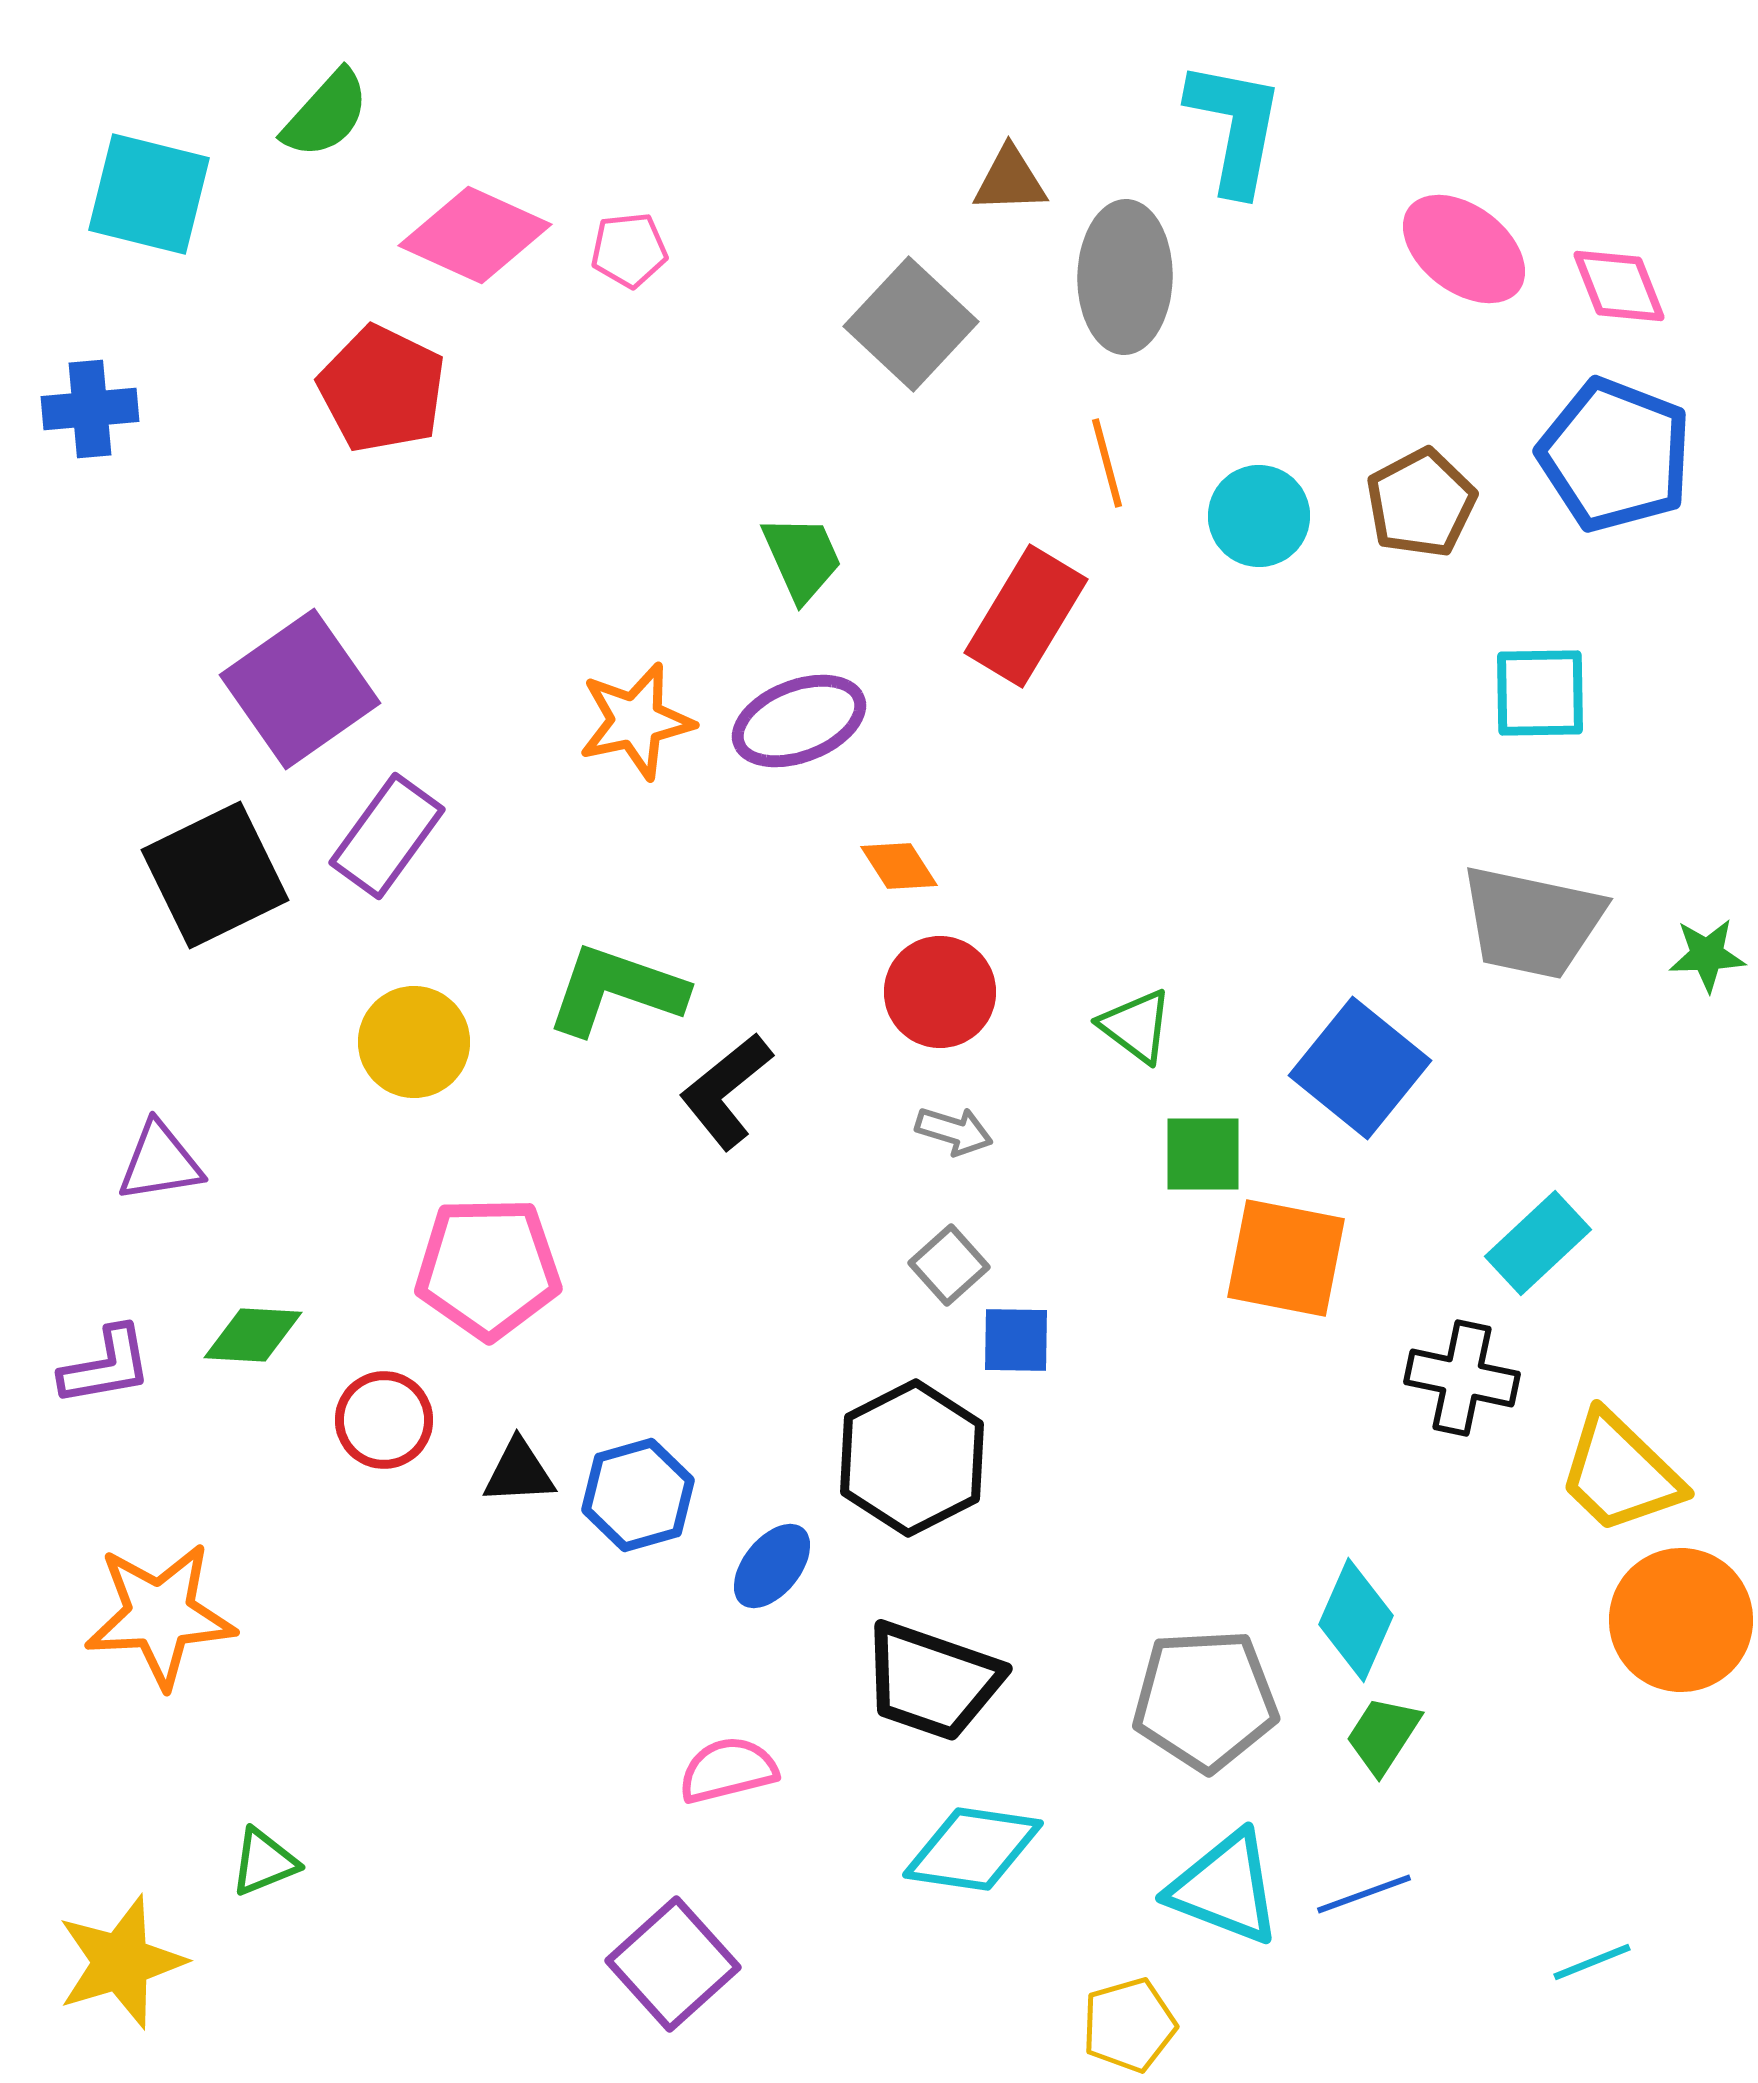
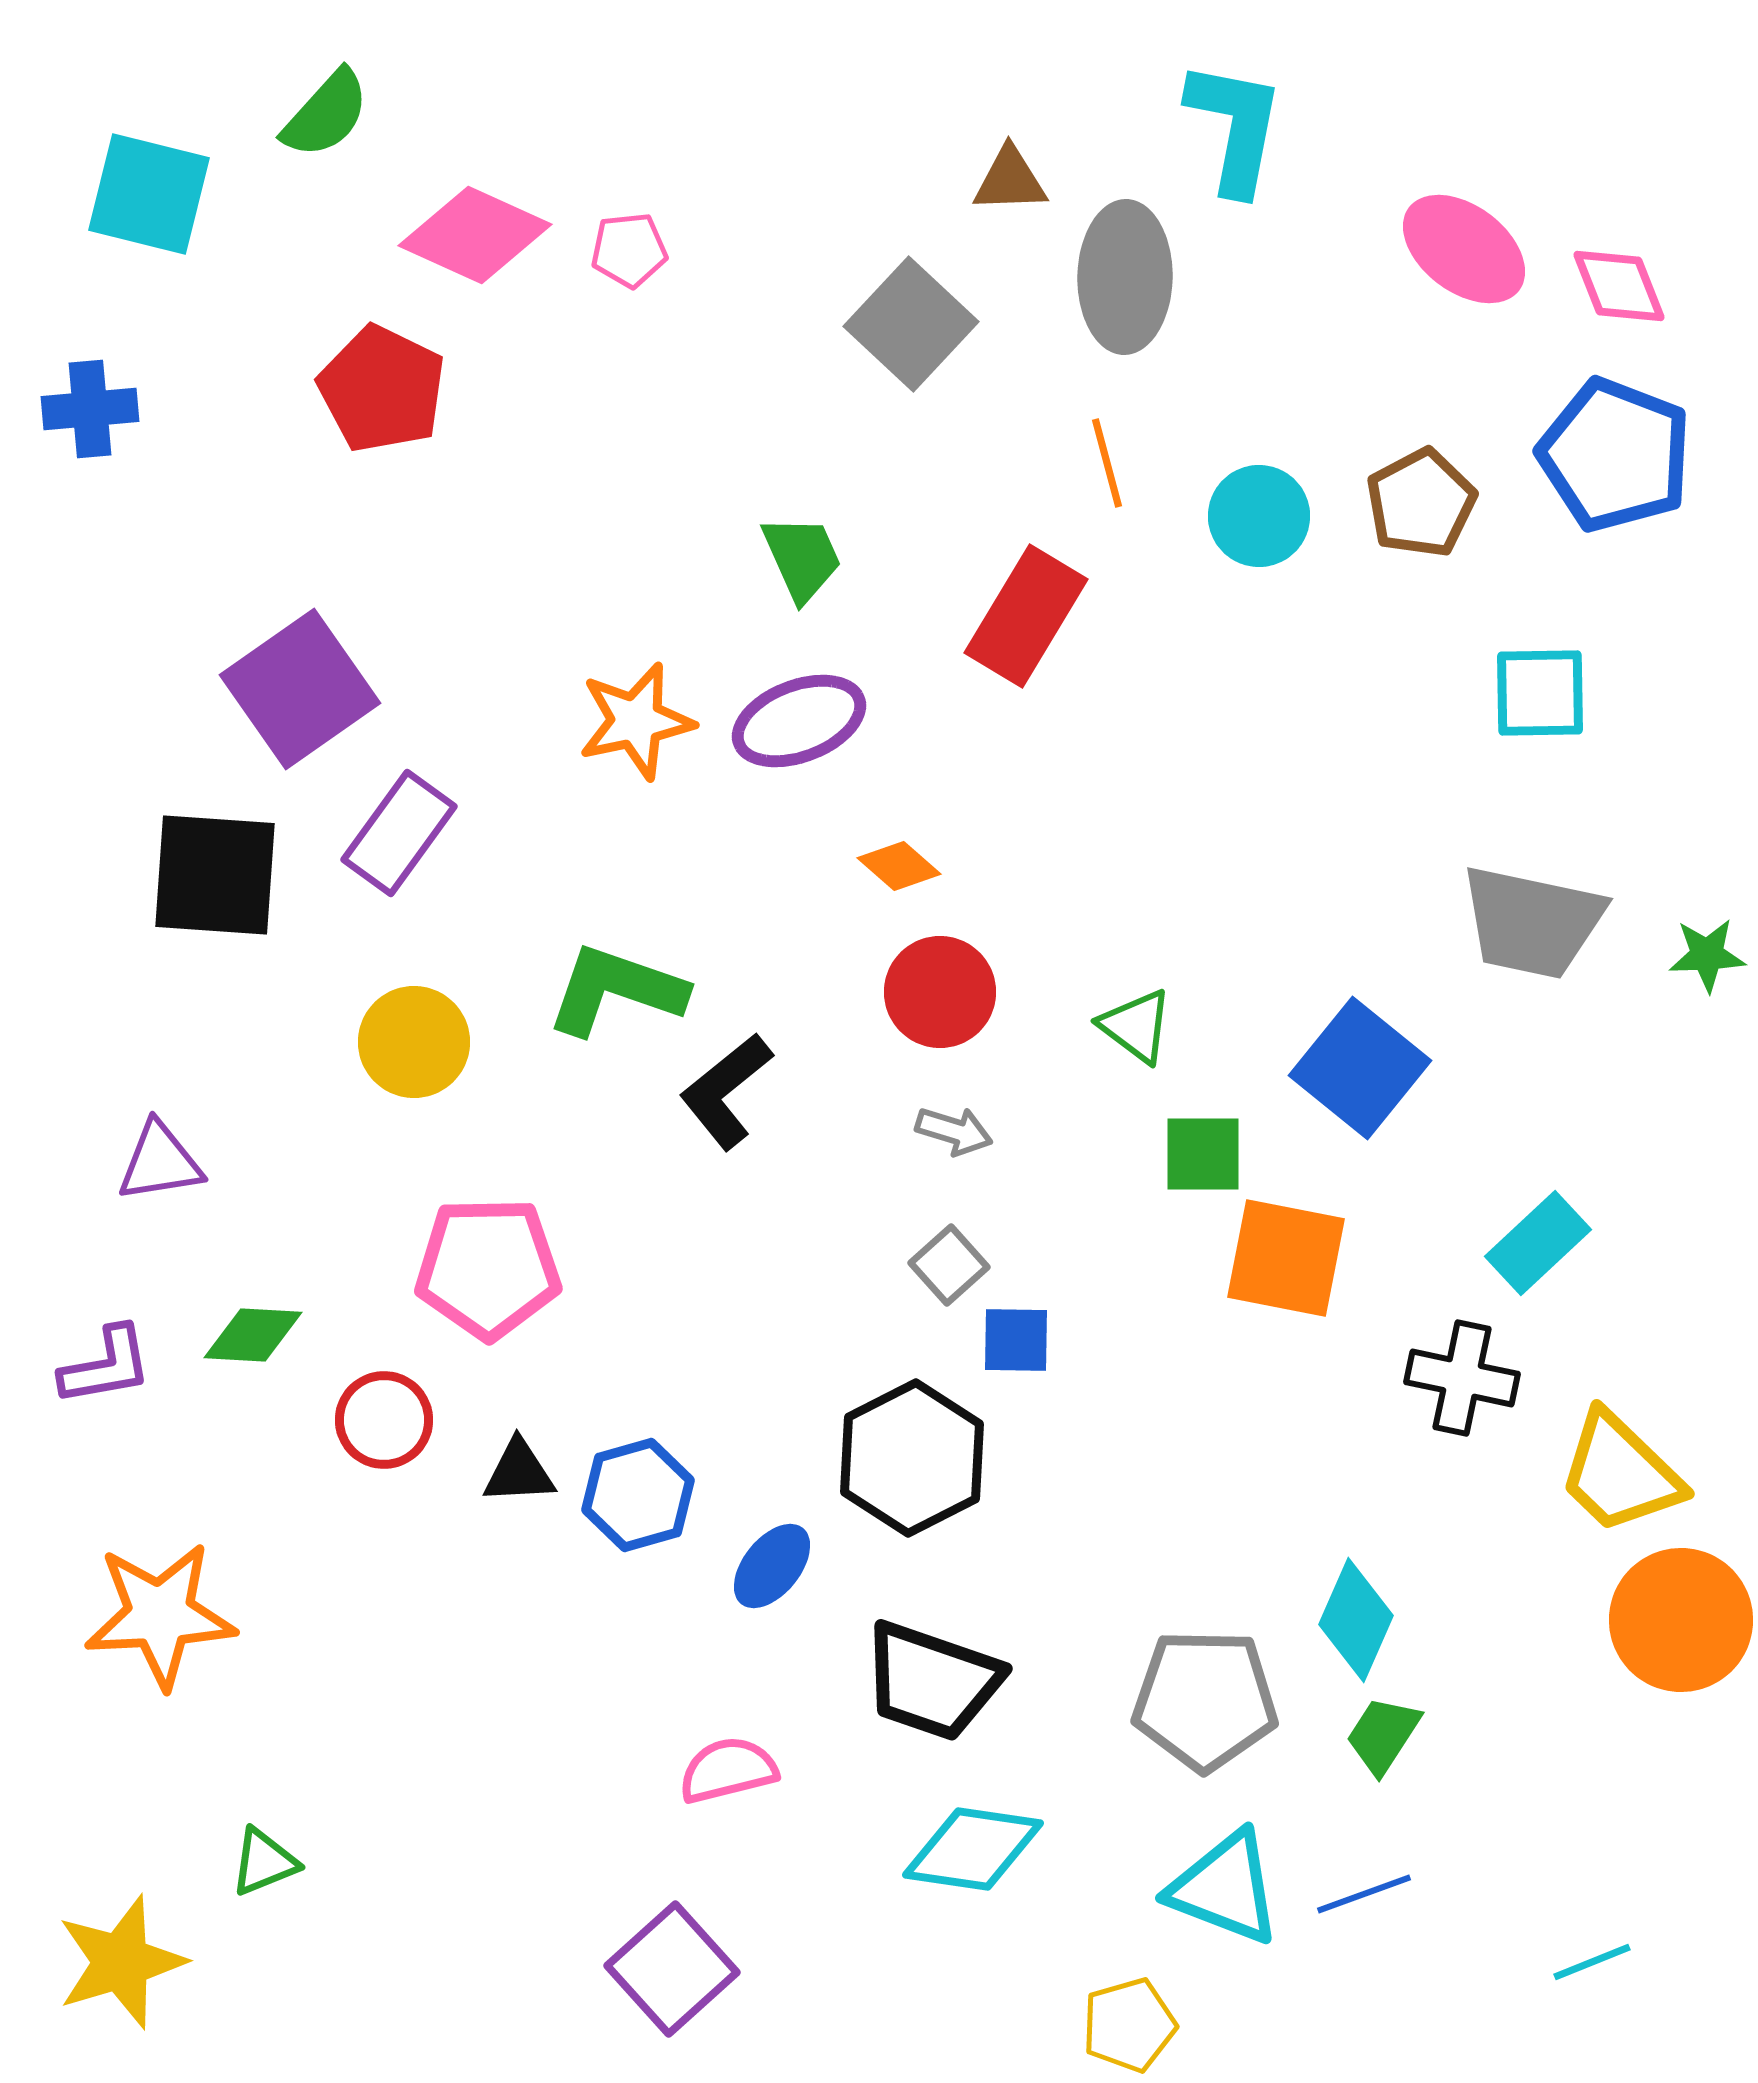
purple rectangle at (387, 836): moved 12 px right, 3 px up
orange diamond at (899, 866): rotated 16 degrees counterclockwise
black square at (215, 875): rotated 30 degrees clockwise
gray pentagon at (1205, 1700): rotated 4 degrees clockwise
purple square at (673, 1964): moved 1 px left, 5 px down
